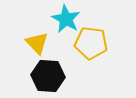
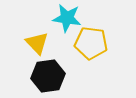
cyan star: moved 1 px right, 1 px up; rotated 20 degrees counterclockwise
black hexagon: rotated 12 degrees counterclockwise
